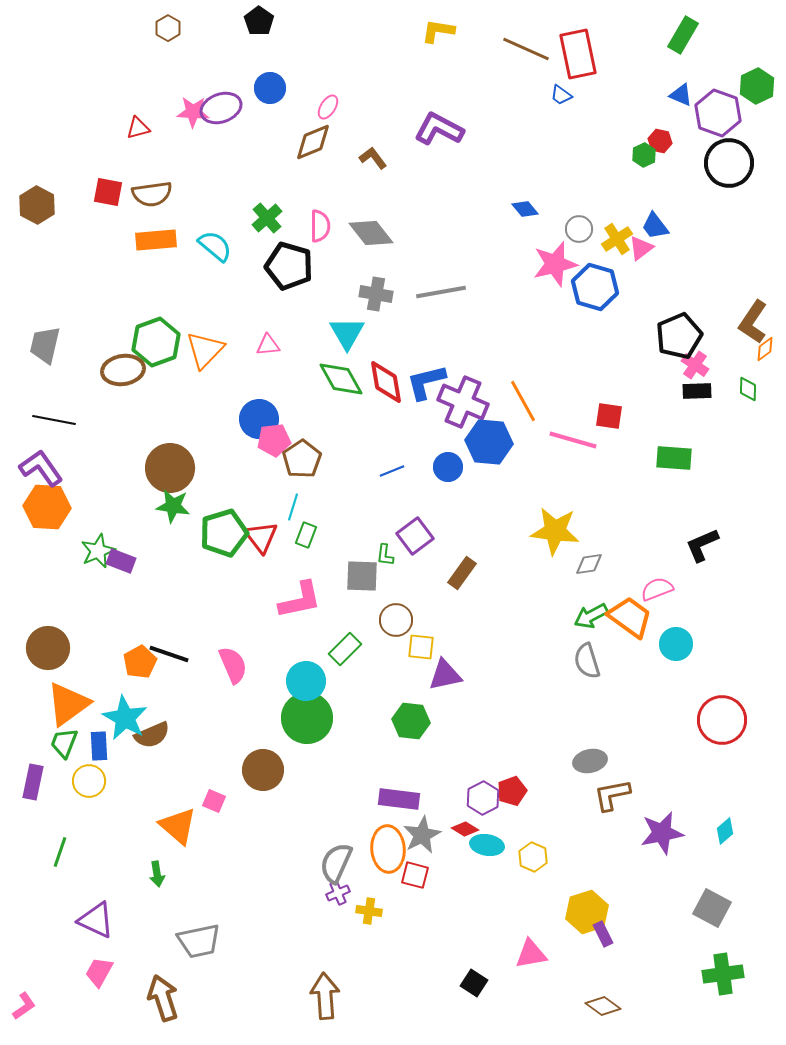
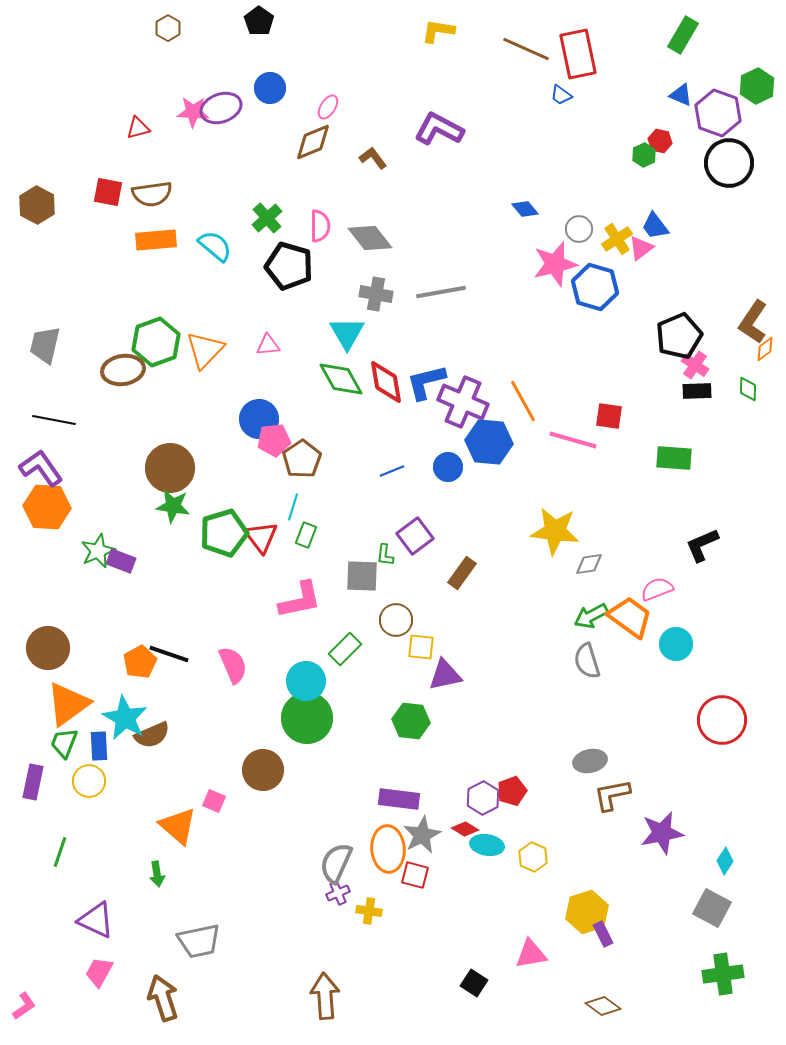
gray diamond at (371, 233): moved 1 px left, 5 px down
cyan diamond at (725, 831): moved 30 px down; rotated 16 degrees counterclockwise
